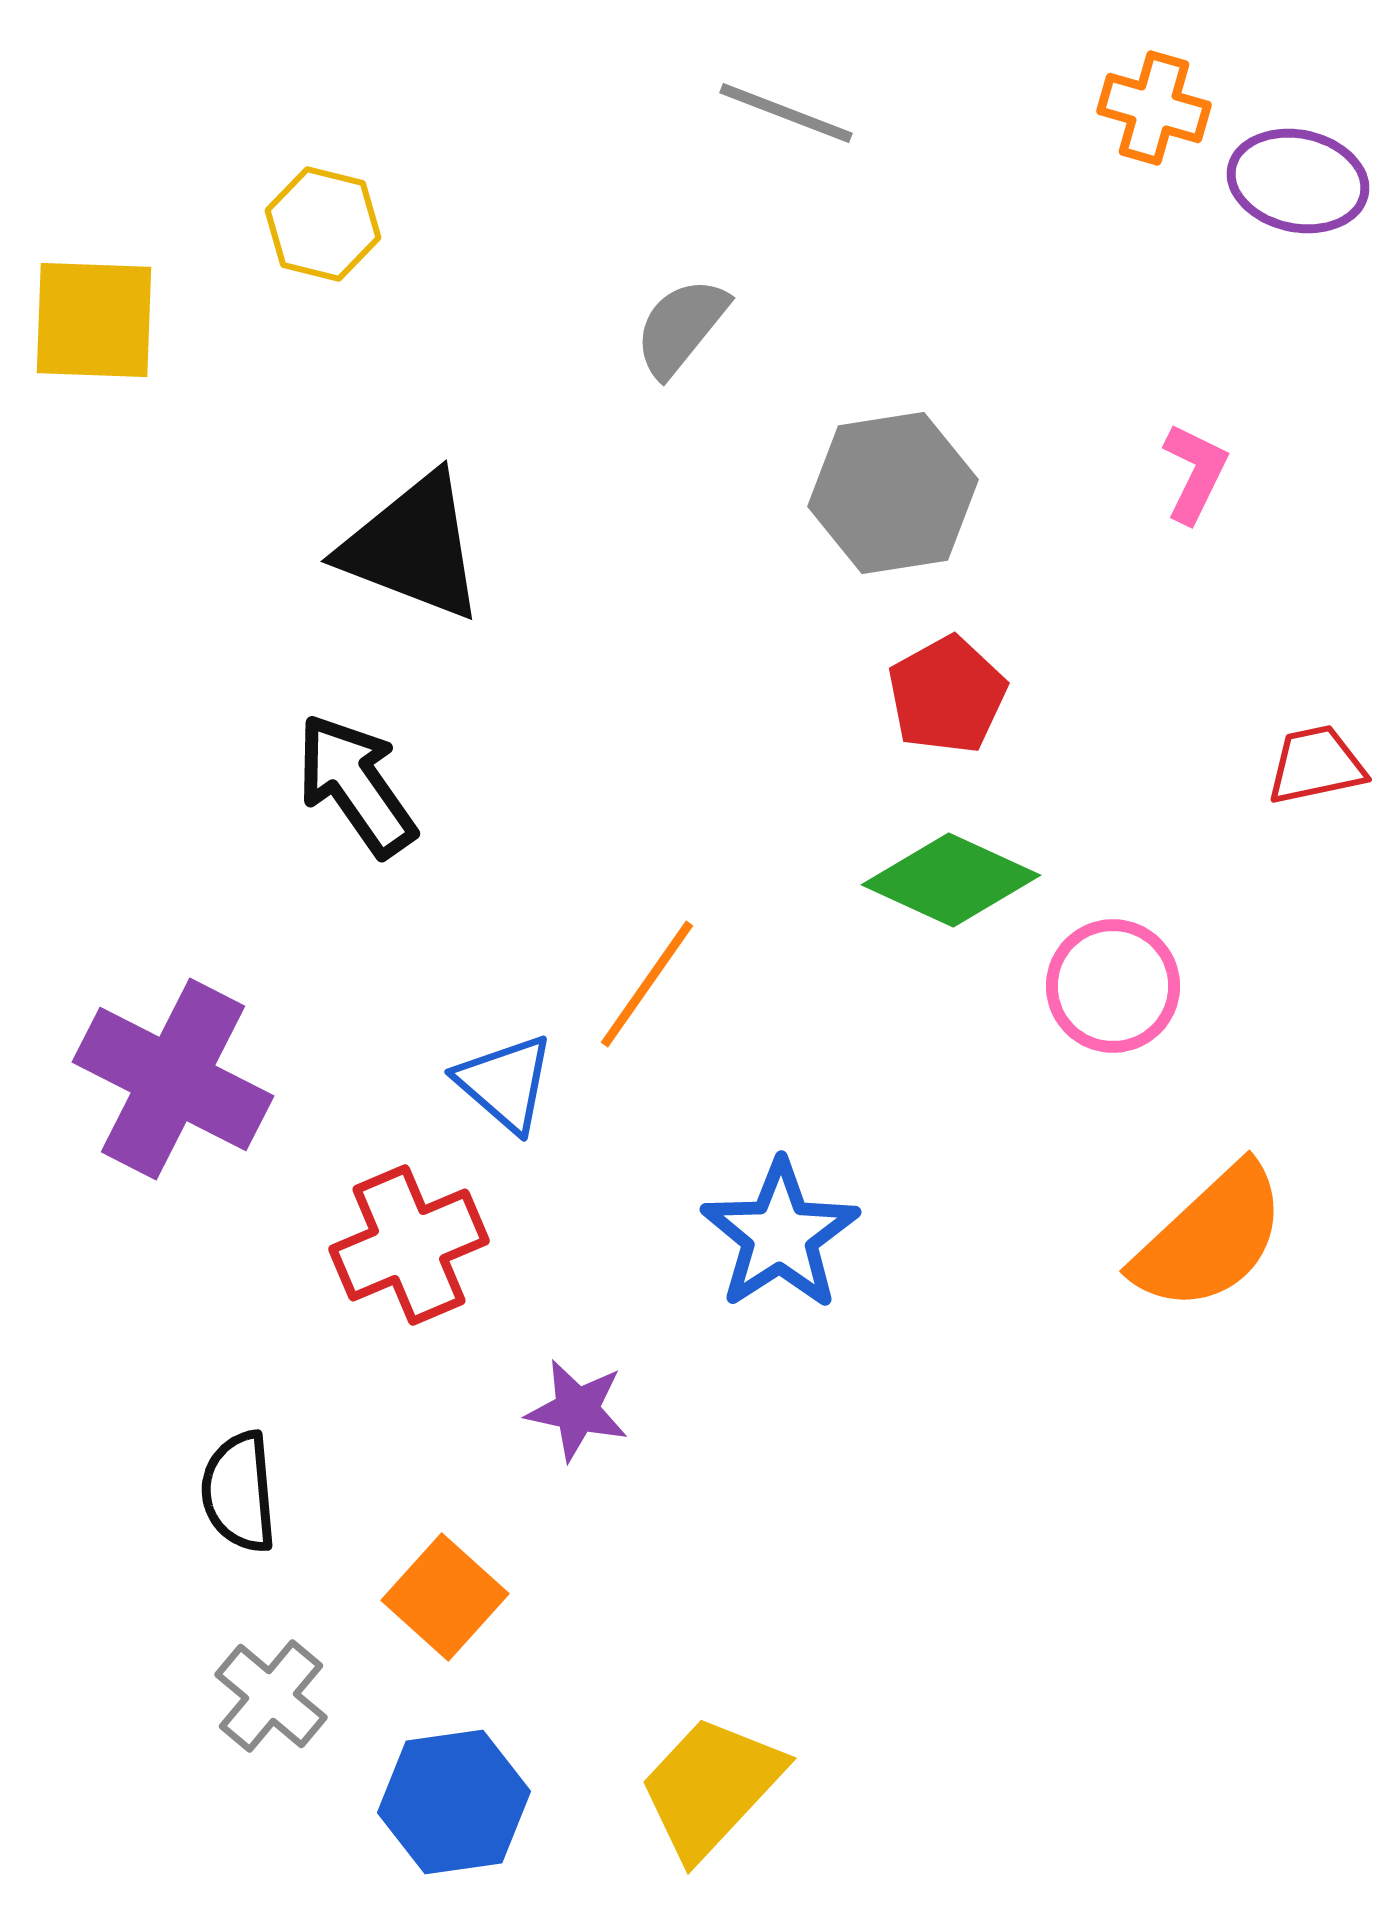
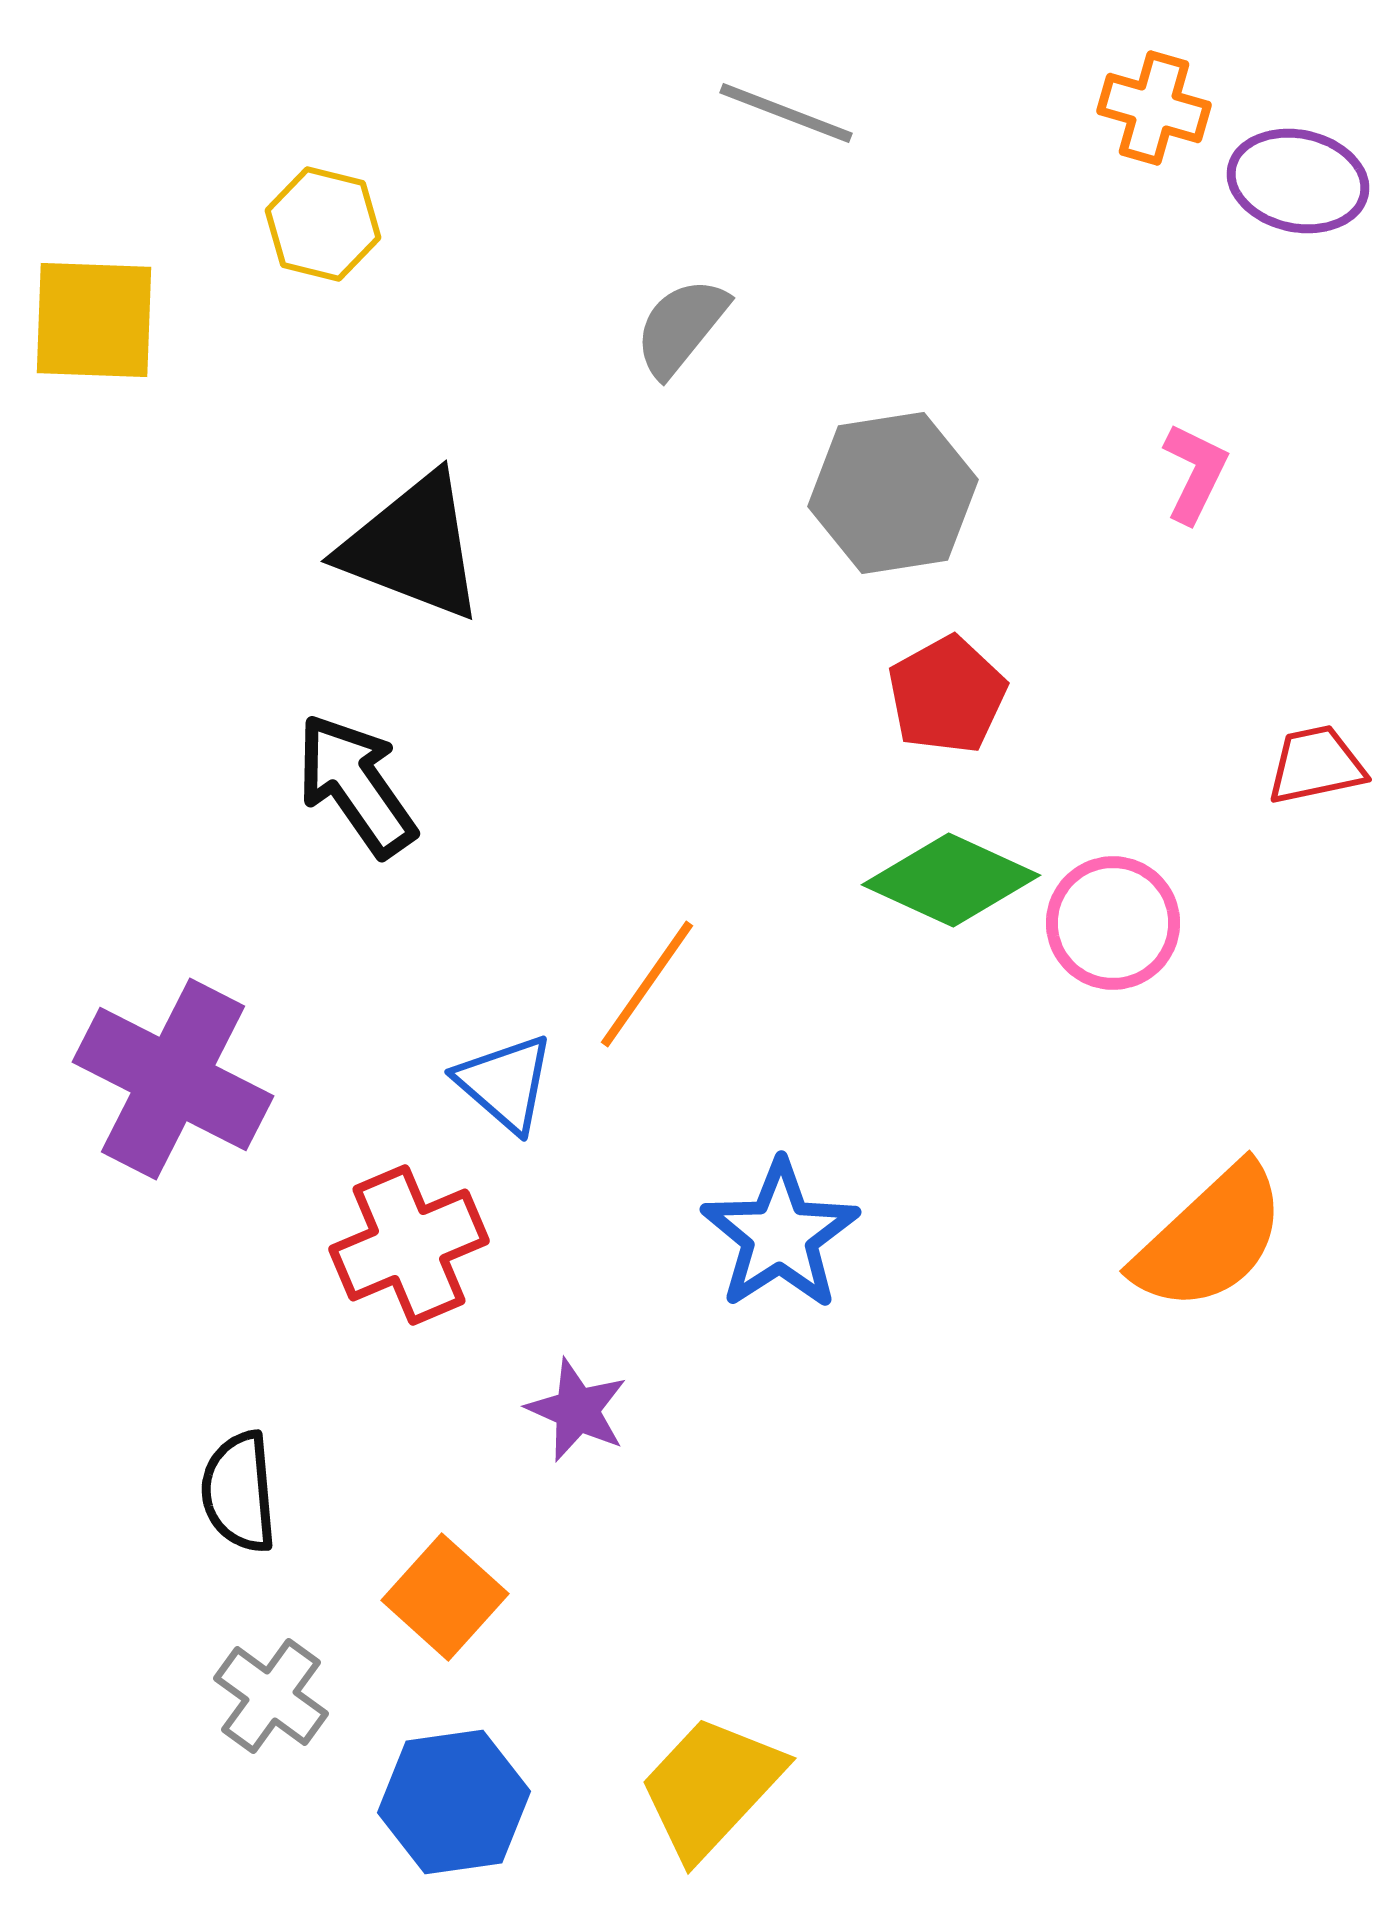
pink circle: moved 63 px up
purple star: rotated 12 degrees clockwise
gray cross: rotated 4 degrees counterclockwise
